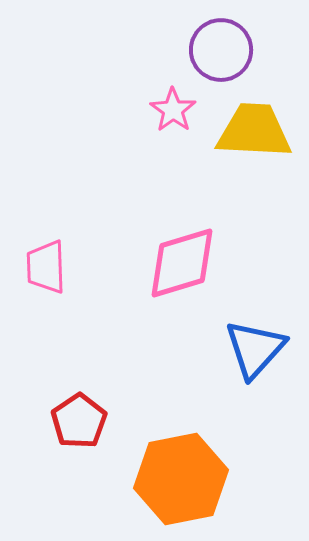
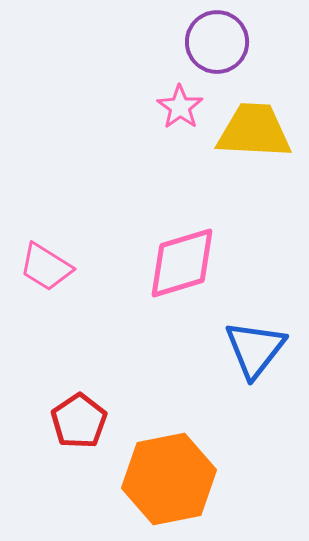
purple circle: moved 4 px left, 8 px up
pink star: moved 7 px right, 3 px up
pink trapezoid: rotated 56 degrees counterclockwise
blue triangle: rotated 4 degrees counterclockwise
orange hexagon: moved 12 px left
